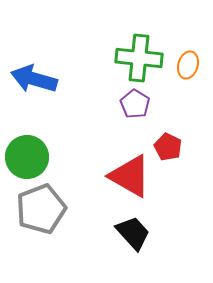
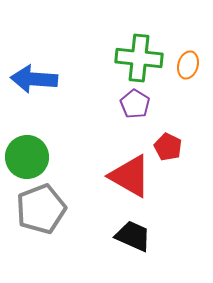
blue arrow: rotated 12 degrees counterclockwise
black trapezoid: moved 3 px down; rotated 24 degrees counterclockwise
